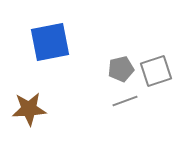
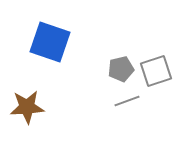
blue square: rotated 30 degrees clockwise
gray line: moved 2 px right
brown star: moved 2 px left, 2 px up
